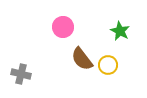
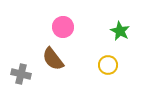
brown semicircle: moved 29 px left
